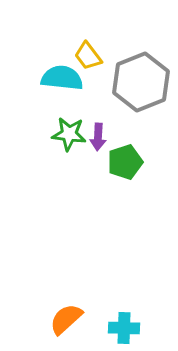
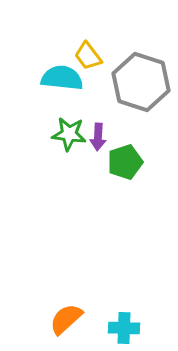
gray hexagon: rotated 20 degrees counterclockwise
